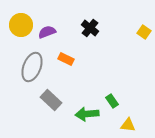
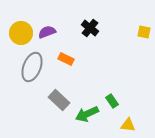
yellow circle: moved 8 px down
yellow square: rotated 24 degrees counterclockwise
gray rectangle: moved 8 px right
green arrow: rotated 20 degrees counterclockwise
